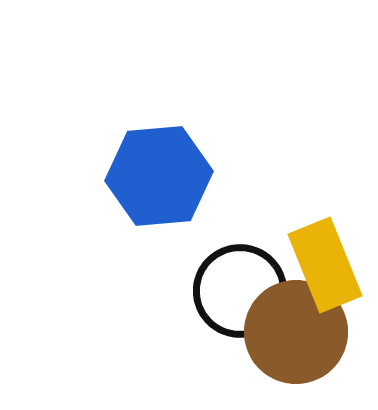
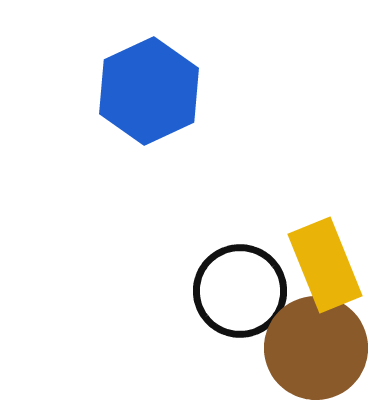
blue hexagon: moved 10 px left, 85 px up; rotated 20 degrees counterclockwise
brown circle: moved 20 px right, 16 px down
